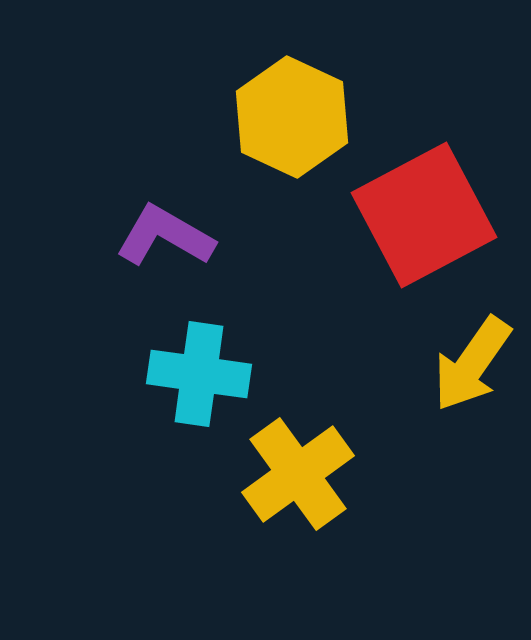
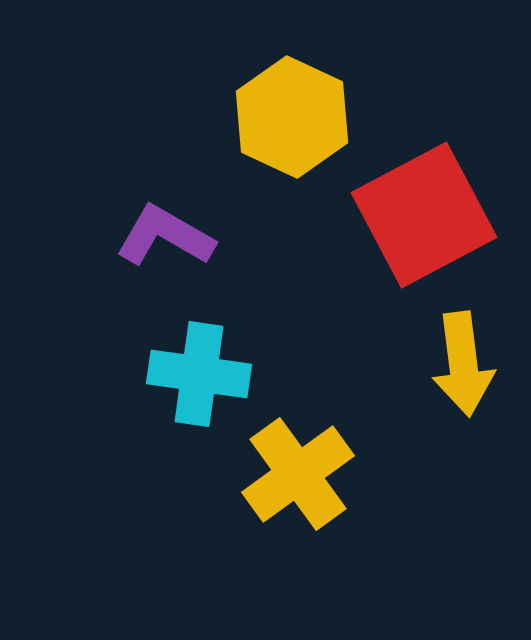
yellow arrow: moved 9 px left; rotated 42 degrees counterclockwise
